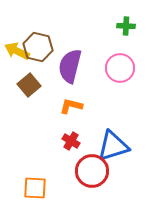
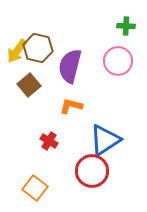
brown hexagon: moved 1 px down
yellow arrow: rotated 80 degrees counterclockwise
pink circle: moved 2 px left, 7 px up
red cross: moved 22 px left
blue triangle: moved 8 px left, 6 px up; rotated 16 degrees counterclockwise
orange square: rotated 35 degrees clockwise
